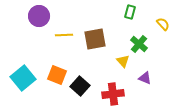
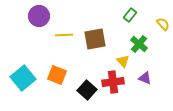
green rectangle: moved 3 px down; rotated 24 degrees clockwise
black square: moved 7 px right, 4 px down
red cross: moved 12 px up
